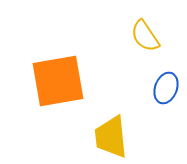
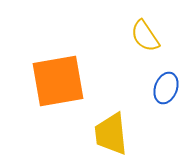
yellow trapezoid: moved 3 px up
